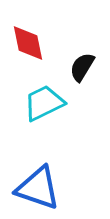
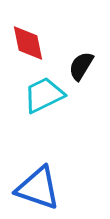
black semicircle: moved 1 px left, 1 px up
cyan trapezoid: moved 8 px up
